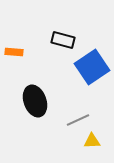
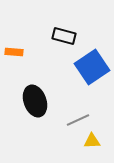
black rectangle: moved 1 px right, 4 px up
